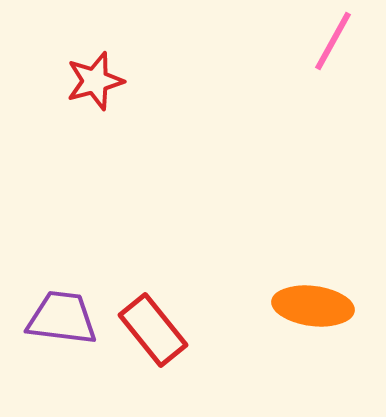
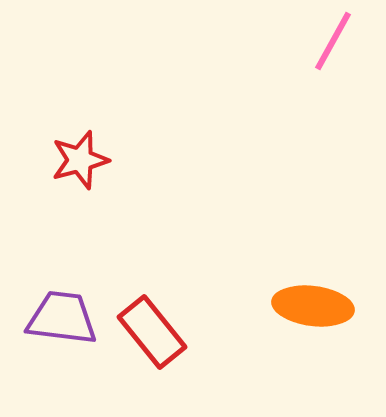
red star: moved 15 px left, 79 px down
red rectangle: moved 1 px left, 2 px down
